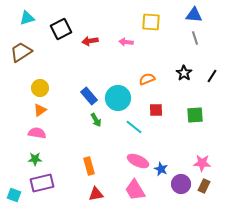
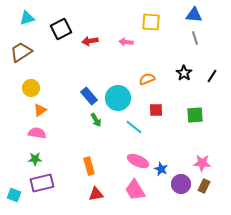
yellow circle: moved 9 px left
